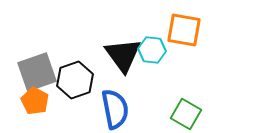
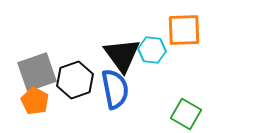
orange square: rotated 12 degrees counterclockwise
black triangle: moved 1 px left
blue semicircle: moved 20 px up
